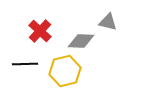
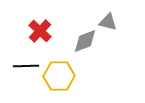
gray diamond: moved 4 px right; rotated 24 degrees counterclockwise
black line: moved 1 px right, 2 px down
yellow hexagon: moved 6 px left, 5 px down; rotated 12 degrees clockwise
